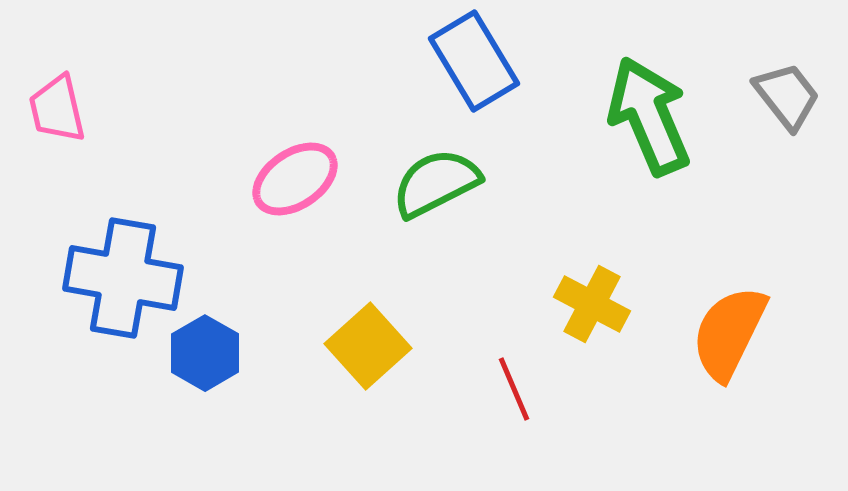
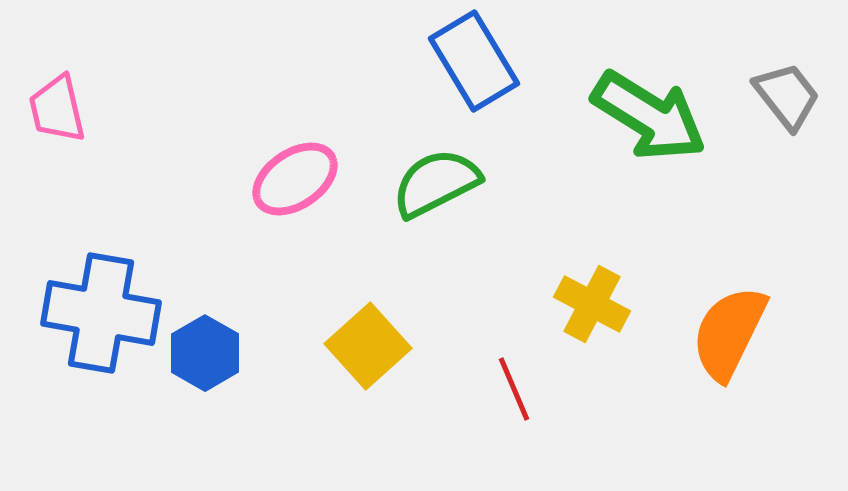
green arrow: rotated 145 degrees clockwise
blue cross: moved 22 px left, 35 px down
